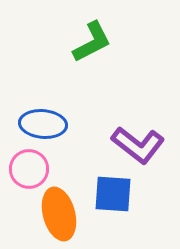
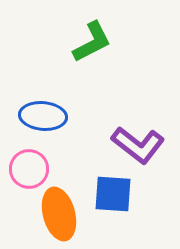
blue ellipse: moved 8 px up
